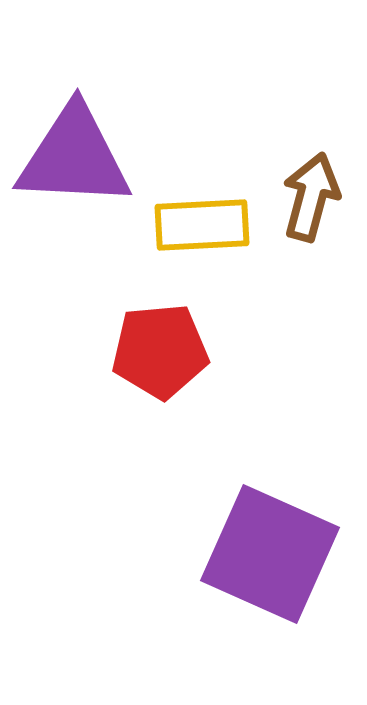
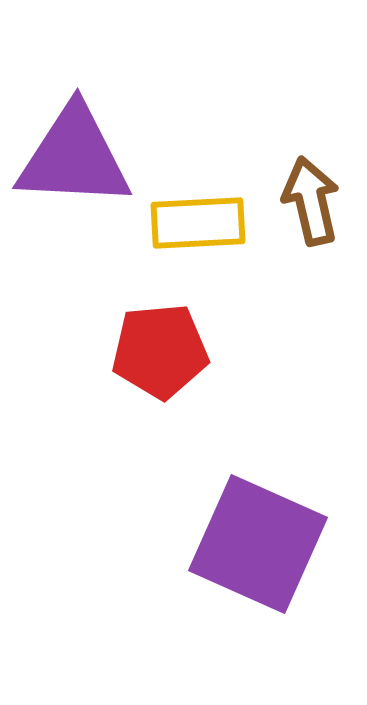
brown arrow: moved 4 px down; rotated 28 degrees counterclockwise
yellow rectangle: moved 4 px left, 2 px up
purple square: moved 12 px left, 10 px up
